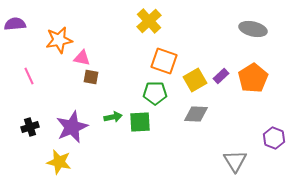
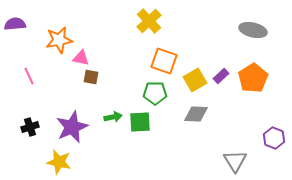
gray ellipse: moved 1 px down
pink triangle: moved 1 px left
